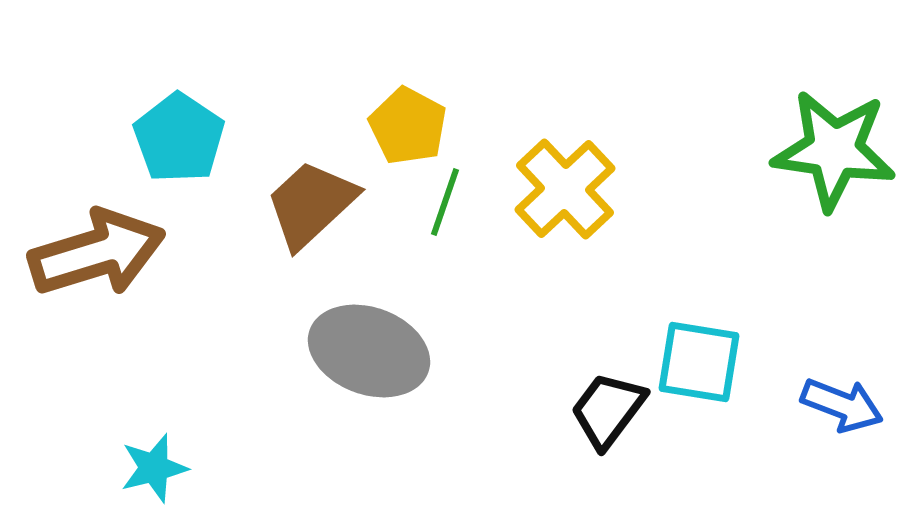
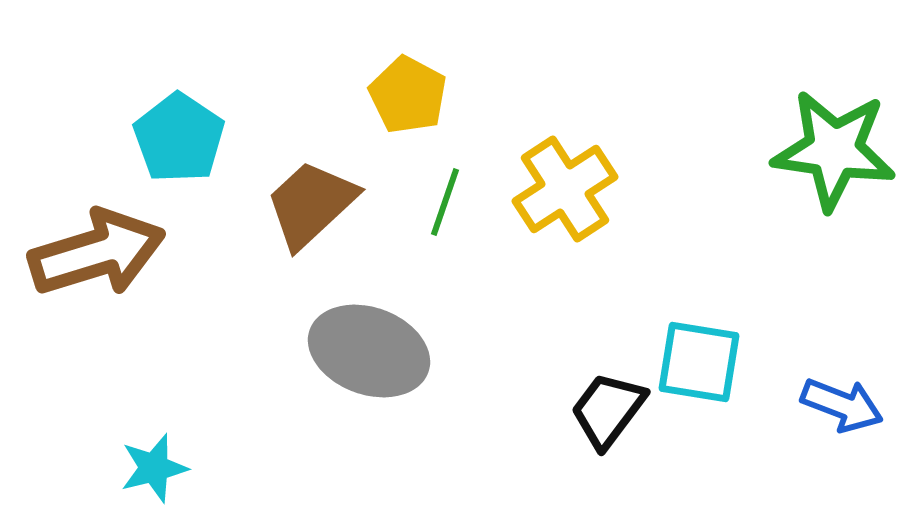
yellow pentagon: moved 31 px up
yellow cross: rotated 10 degrees clockwise
